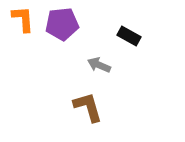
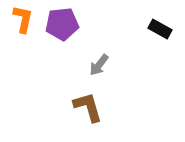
orange L-shape: rotated 16 degrees clockwise
black rectangle: moved 31 px right, 7 px up
gray arrow: rotated 75 degrees counterclockwise
